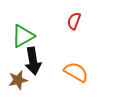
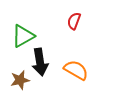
black arrow: moved 7 px right, 1 px down
orange semicircle: moved 2 px up
brown star: moved 2 px right
